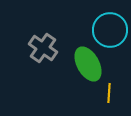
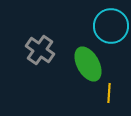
cyan circle: moved 1 px right, 4 px up
gray cross: moved 3 px left, 2 px down
